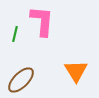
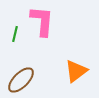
orange triangle: rotated 25 degrees clockwise
